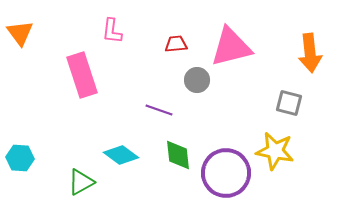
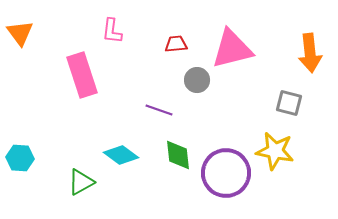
pink triangle: moved 1 px right, 2 px down
